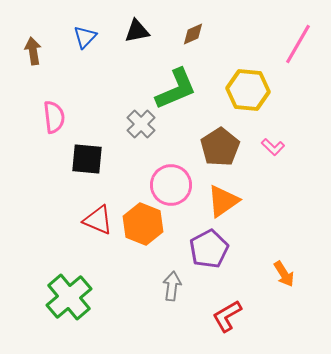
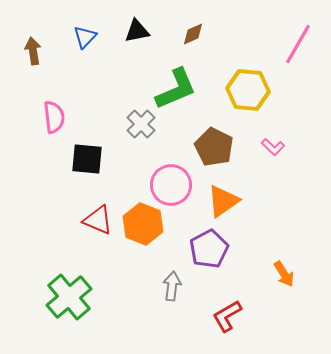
brown pentagon: moved 6 px left; rotated 12 degrees counterclockwise
